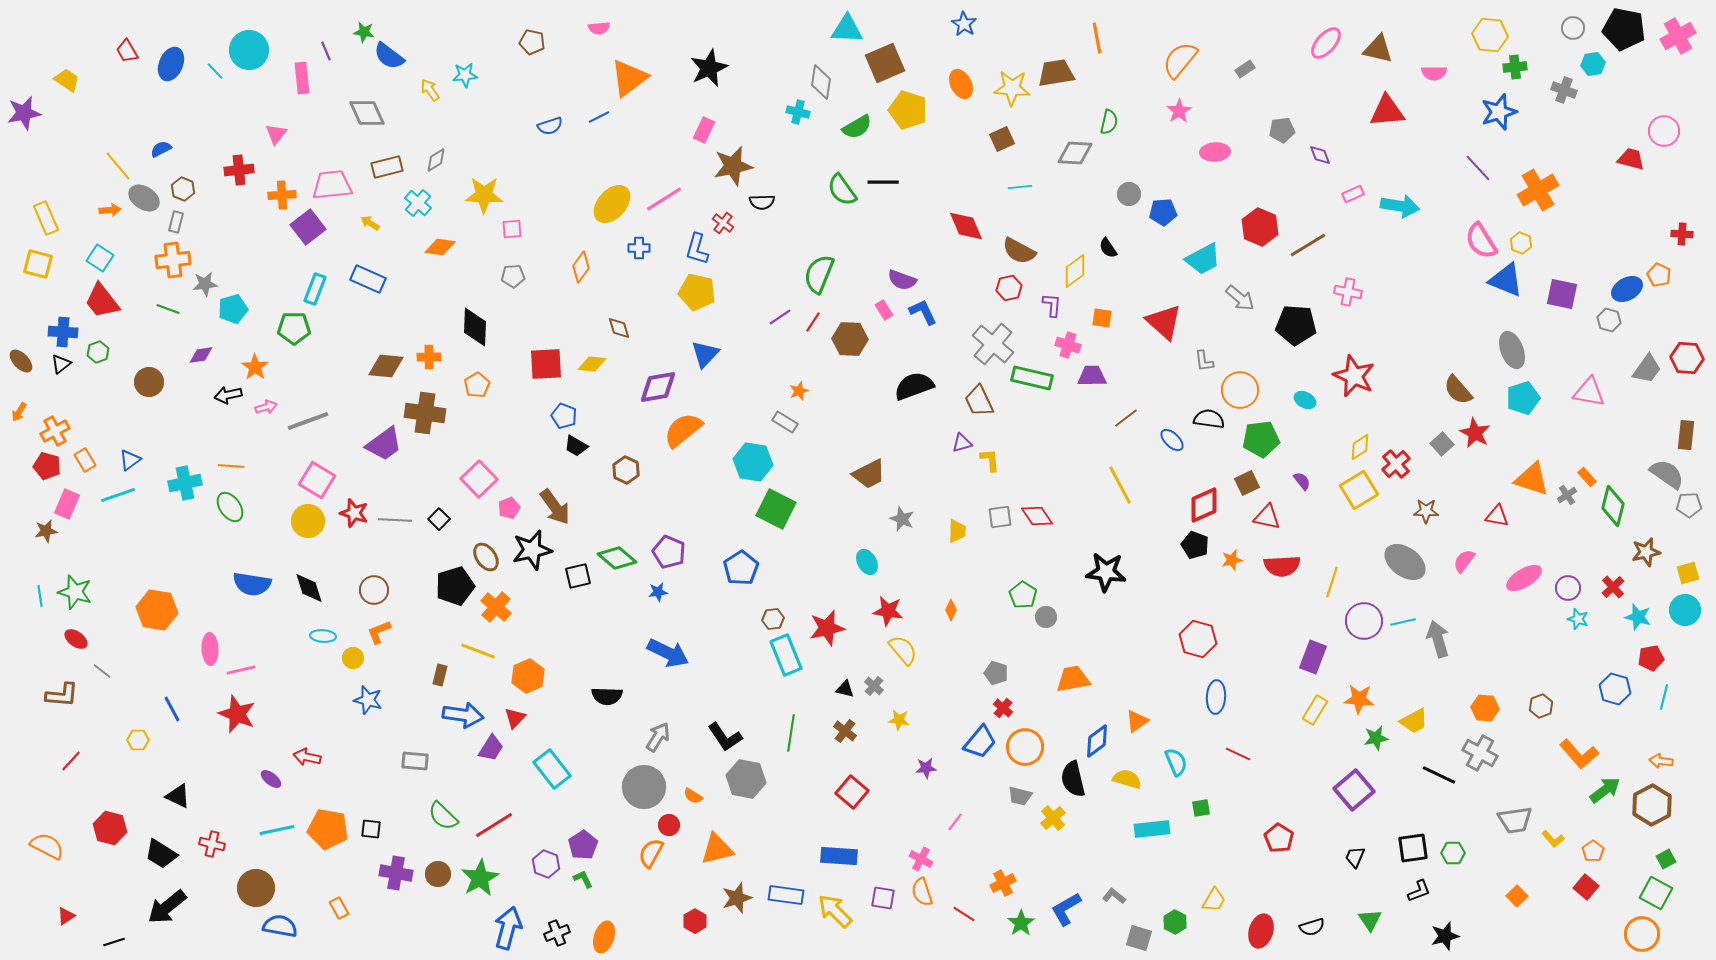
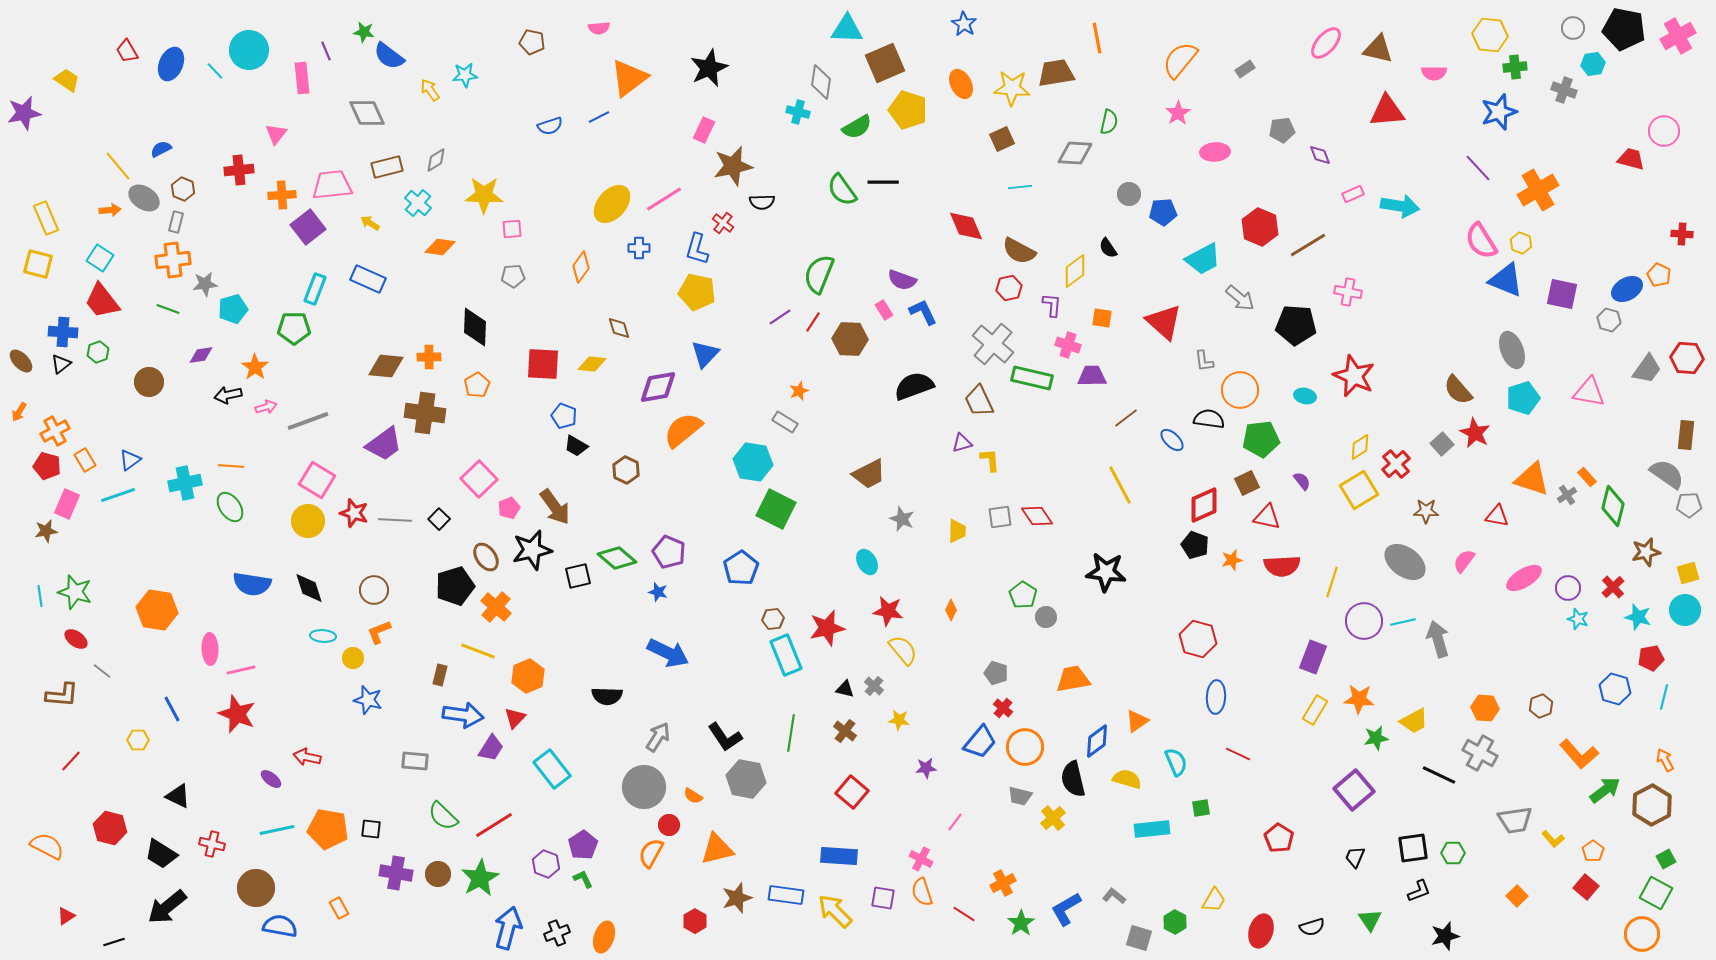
pink star at (1179, 111): moved 1 px left, 2 px down
red square at (546, 364): moved 3 px left; rotated 6 degrees clockwise
cyan ellipse at (1305, 400): moved 4 px up; rotated 15 degrees counterclockwise
blue star at (658, 592): rotated 24 degrees clockwise
orange arrow at (1661, 761): moved 4 px right, 1 px up; rotated 55 degrees clockwise
